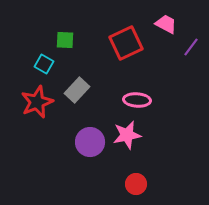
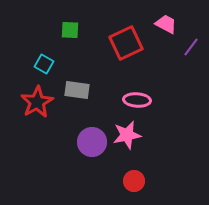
green square: moved 5 px right, 10 px up
gray rectangle: rotated 55 degrees clockwise
red star: rotated 8 degrees counterclockwise
purple circle: moved 2 px right
red circle: moved 2 px left, 3 px up
